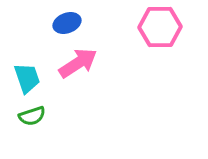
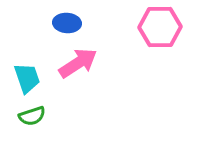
blue ellipse: rotated 24 degrees clockwise
